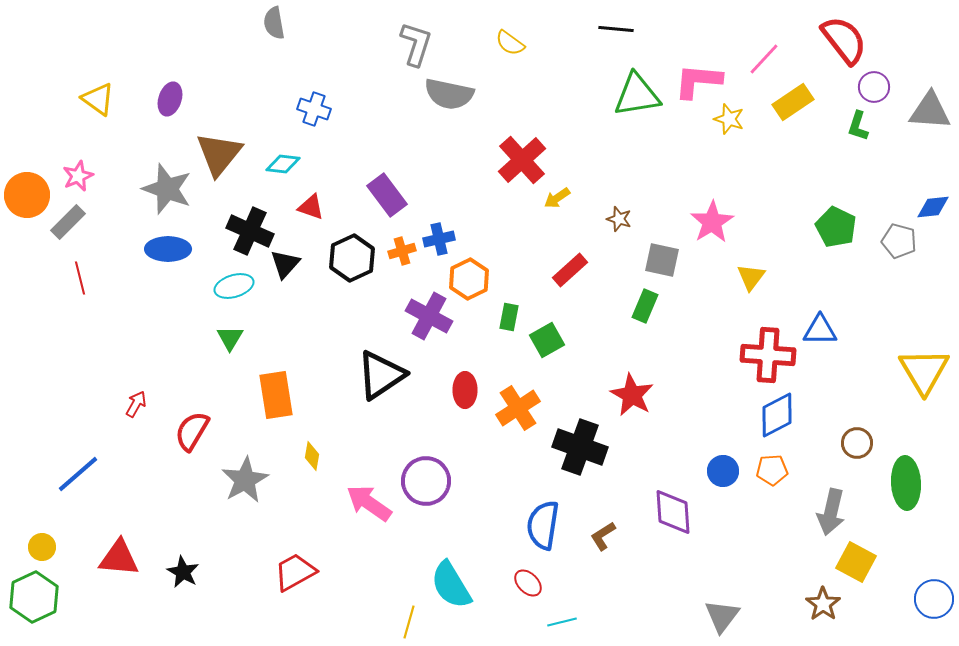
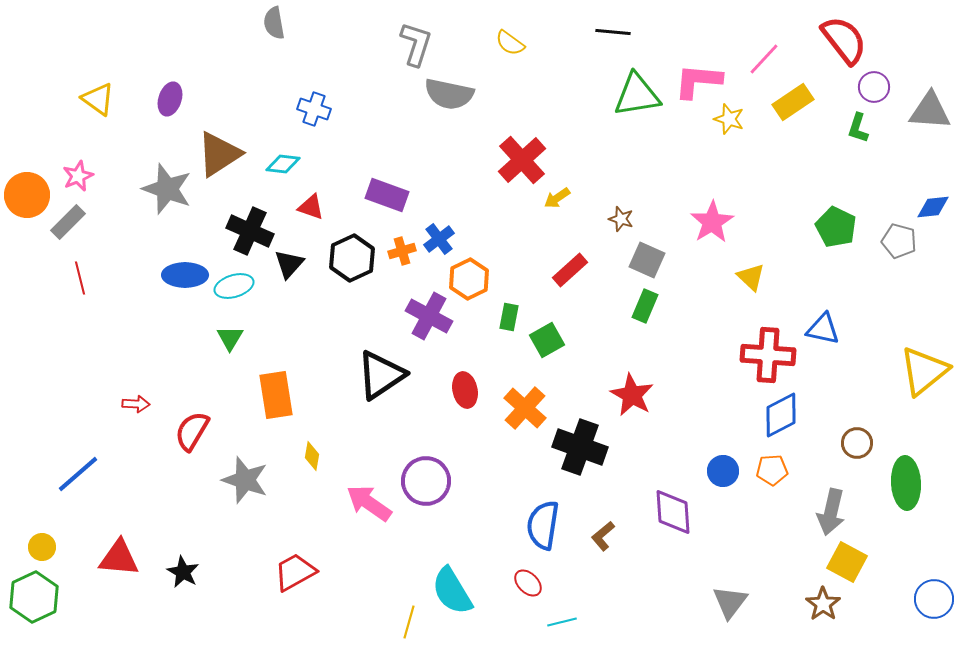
black line at (616, 29): moved 3 px left, 3 px down
green L-shape at (858, 126): moved 2 px down
brown triangle at (219, 154): rotated 18 degrees clockwise
purple rectangle at (387, 195): rotated 33 degrees counterclockwise
brown star at (619, 219): moved 2 px right
blue cross at (439, 239): rotated 24 degrees counterclockwise
blue ellipse at (168, 249): moved 17 px right, 26 px down
gray square at (662, 260): moved 15 px left; rotated 12 degrees clockwise
black triangle at (285, 264): moved 4 px right
yellow triangle at (751, 277): rotated 24 degrees counterclockwise
blue triangle at (820, 330): moved 3 px right, 1 px up; rotated 12 degrees clockwise
yellow triangle at (924, 371): rotated 22 degrees clockwise
red ellipse at (465, 390): rotated 12 degrees counterclockwise
red arrow at (136, 404): rotated 64 degrees clockwise
orange cross at (518, 408): moved 7 px right; rotated 15 degrees counterclockwise
blue diamond at (777, 415): moved 4 px right
gray star at (245, 480): rotated 24 degrees counterclockwise
brown L-shape at (603, 536): rotated 8 degrees counterclockwise
yellow square at (856, 562): moved 9 px left
cyan semicircle at (451, 585): moved 1 px right, 6 px down
gray triangle at (722, 616): moved 8 px right, 14 px up
